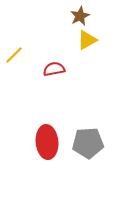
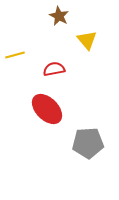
brown star: moved 21 px left; rotated 18 degrees counterclockwise
yellow triangle: rotated 40 degrees counterclockwise
yellow line: moved 1 px right; rotated 30 degrees clockwise
red ellipse: moved 33 px up; rotated 40 degrees counterclockwise
